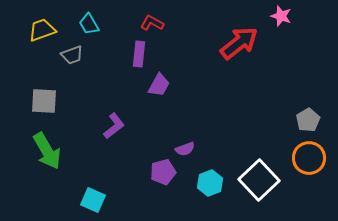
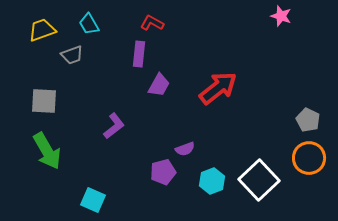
red arrow: moved 21 px left, 45 px down
gray pentagon: rotated 15 degrees counterclockwise
cyan hexagon: moved 2 px right, 2 px up
